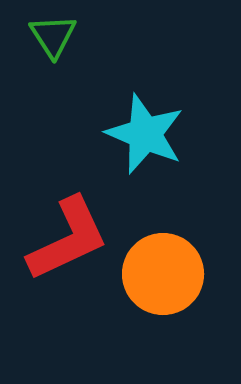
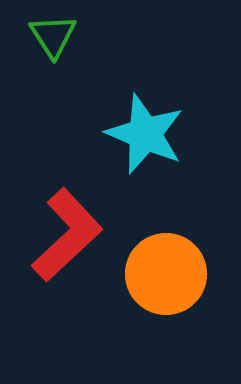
red L-shape: moved 1 px left, 4 px up; rotated 18 degrees counterclockwise
orange circle: moved 3 px right
